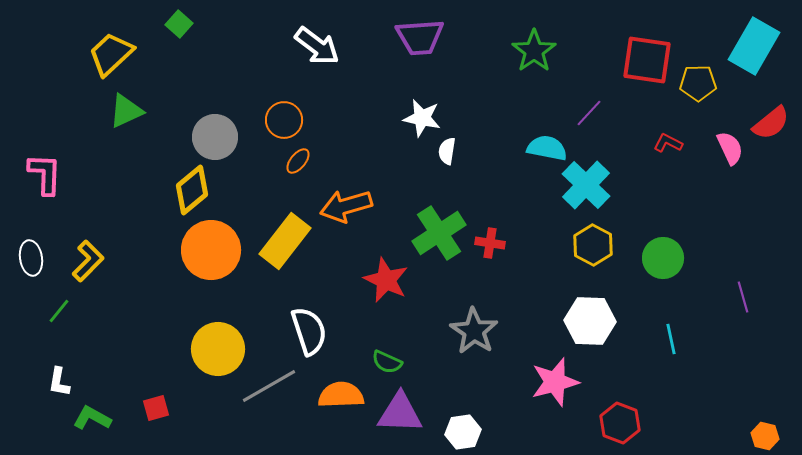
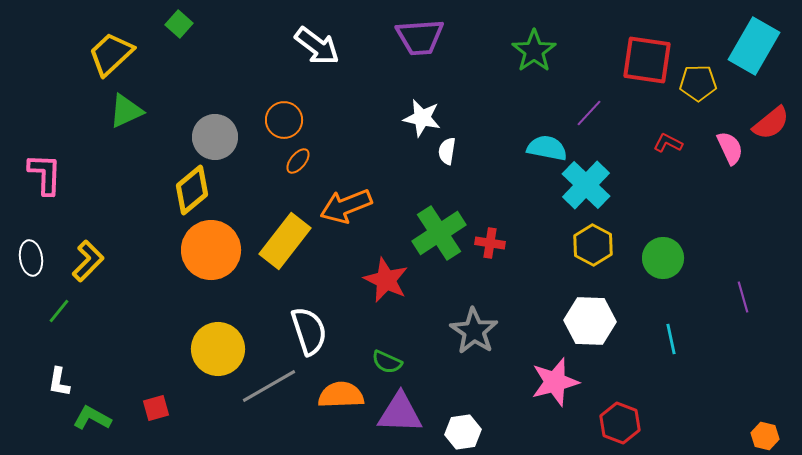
orange arrow at (346, 206): rotated 6 degrees counterclockwise
